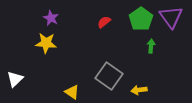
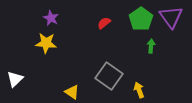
red semicircle: moved 1 px down
yellow arrow: rotated 77 degrees clockwise
